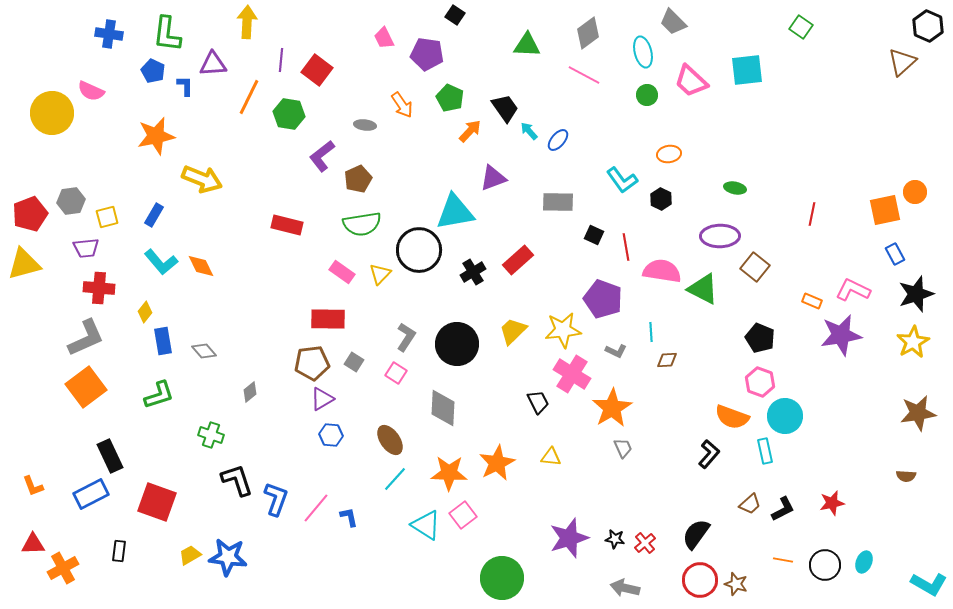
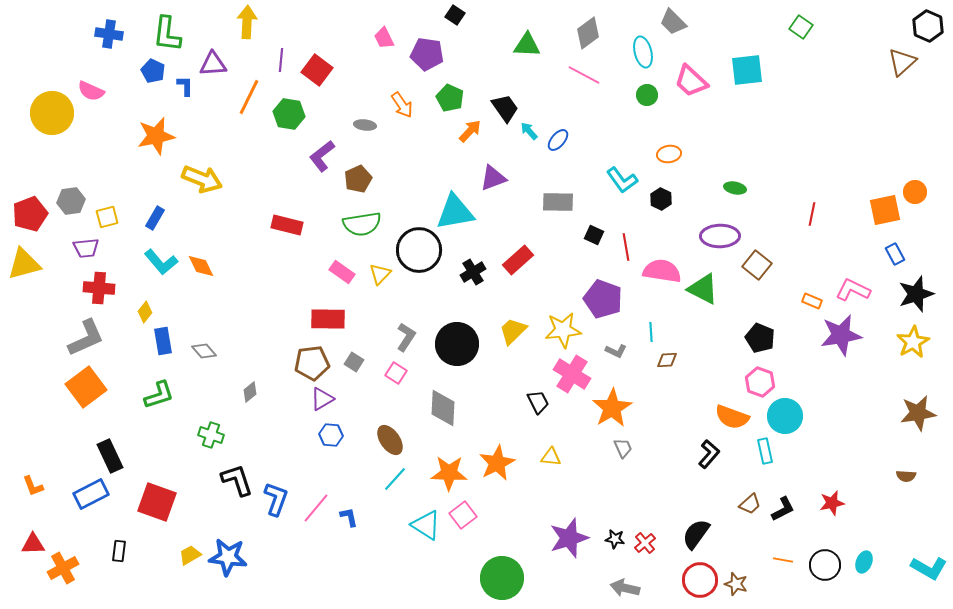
blue rectangle at (154, 215): moved 1 px right, 3 px down
brown square at (755, 267): moved 2 px right, 2 px up
cyan L-shape at (929, 584): moved 16 px up
